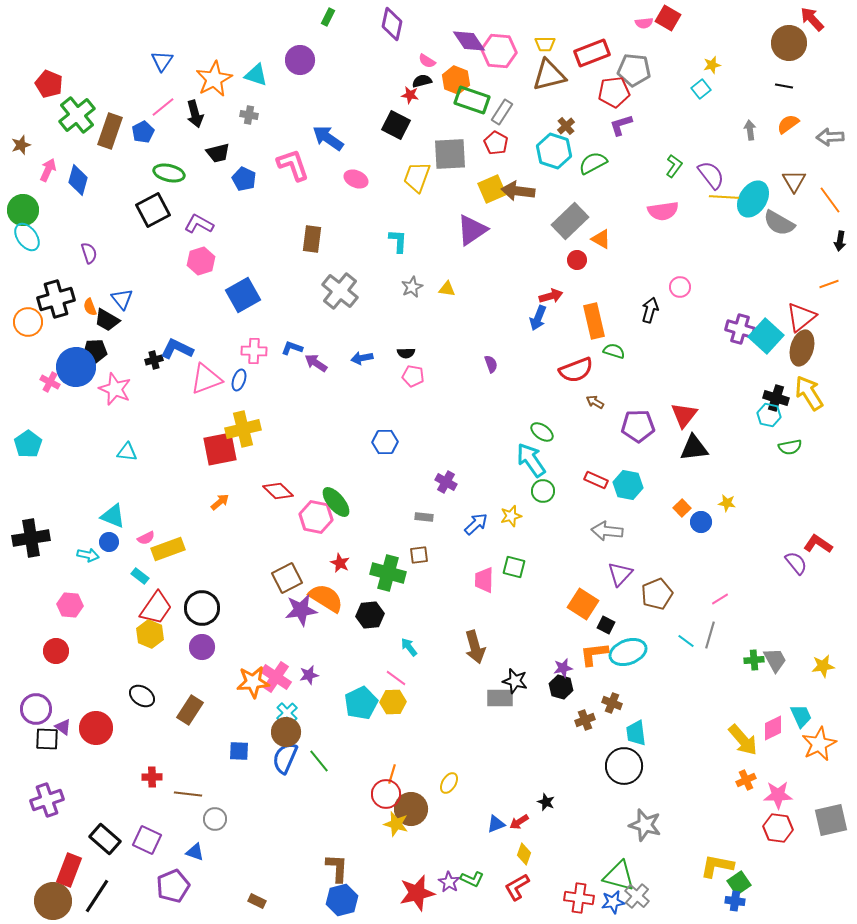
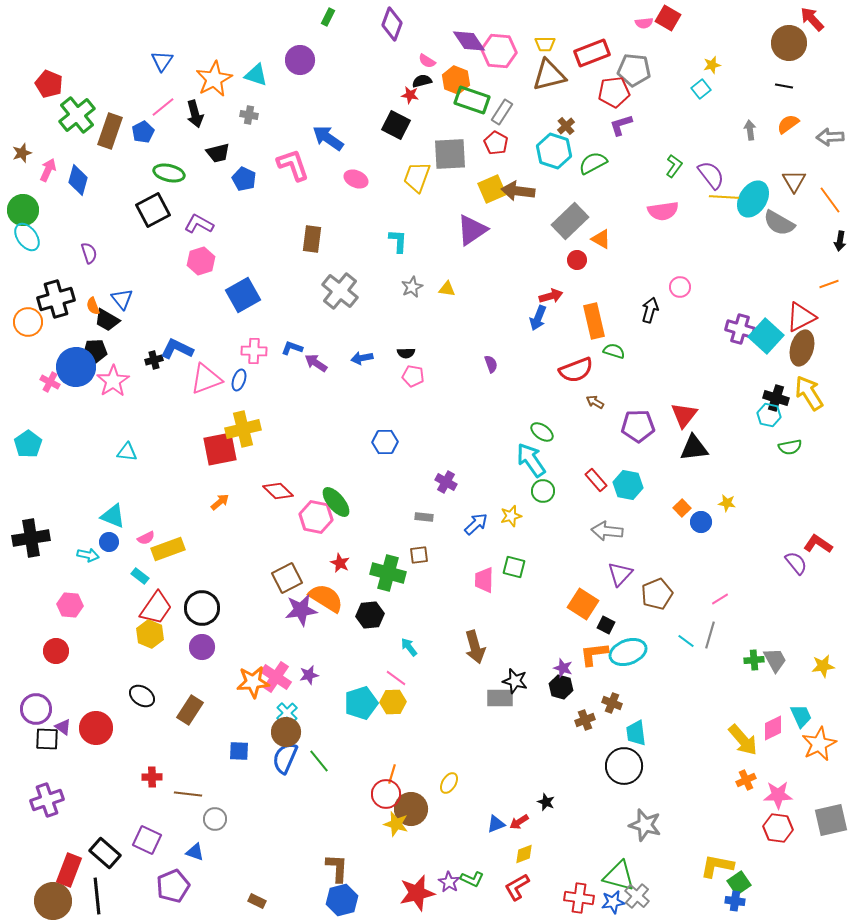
purple diamond at (392, 24): rotated 8 degrees clockwise
brown star at (21, 145): moved 1 px right, 8 px down
orange semicircle at (90, 307): moved 3 px right, 1 px up
red triangle at (801, 317): rotated 12 degrees clockwise
pink star at (115, 389): moved 2 px left, 8 px up; rotated 16 degrees clockwise
red rectangle at (596, 480): rotated 25 degrees clockwise
purple star at (563, 668): rotated 30 degrees clockwise
cyan pentagon at (361, 703): rotated 8 degrees clockwise
black rectangle at (105, 839): moved 14 px down
yellow diamond at (524, 854): rotated 50 degrees clockwise
black line at (97, 896): rotated 39 degrees counterclockwise
